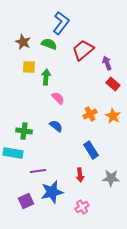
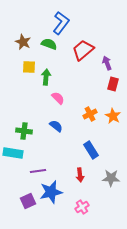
red rectangle: rotated 64 degrees clockwise
blue star: moved 1 px left
purple square: moved 2 px right
